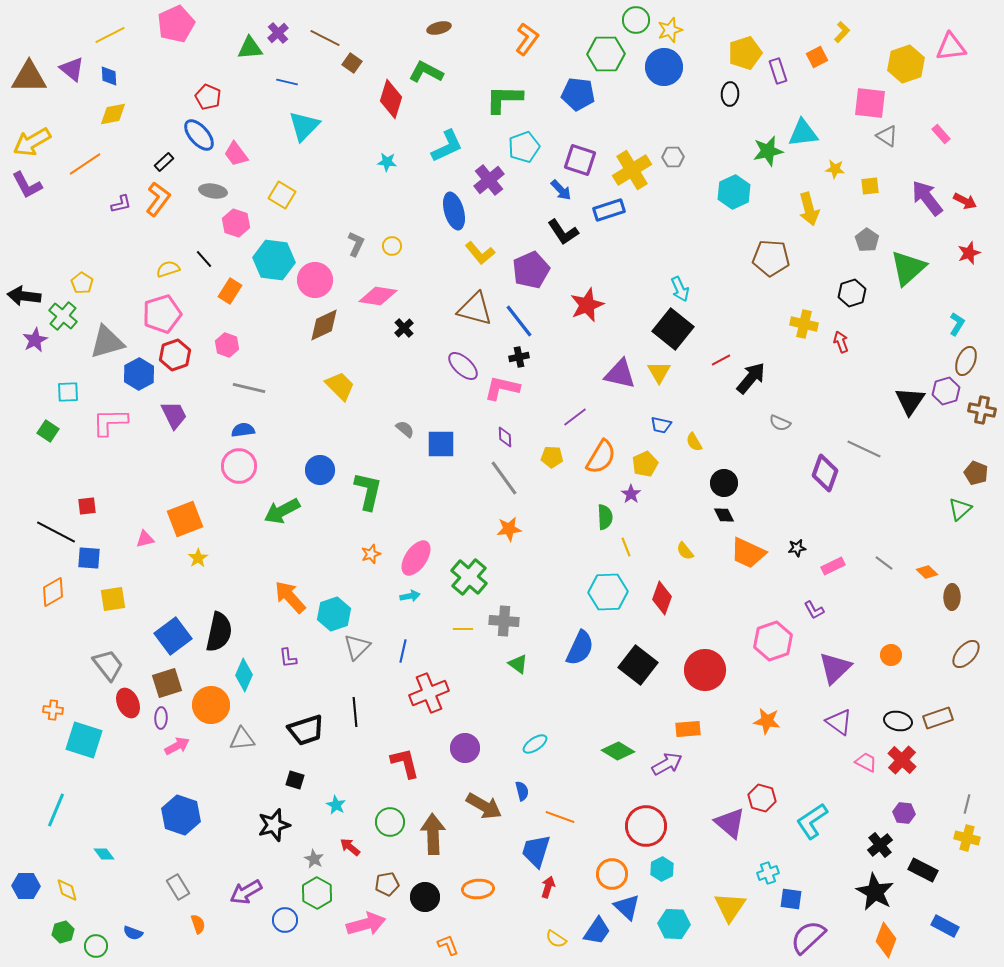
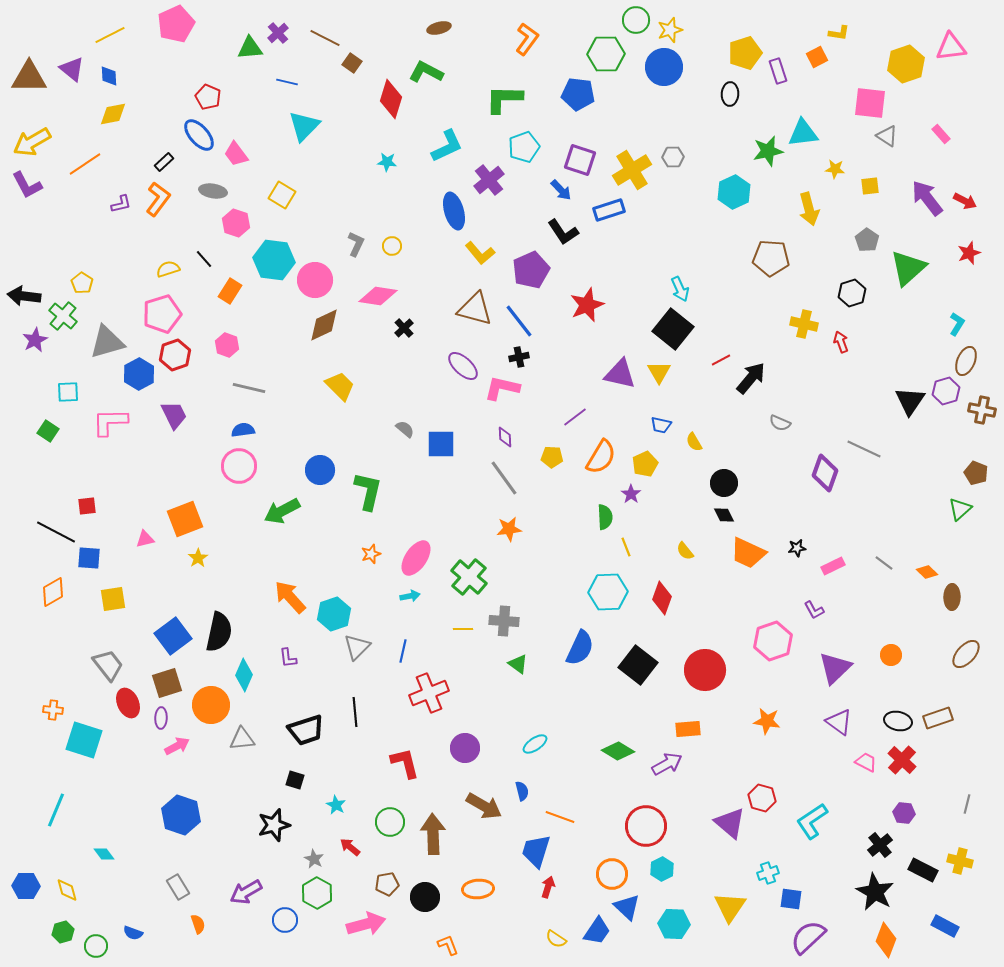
yellow L-shape at (842, 32): moved 3 px left, 1 px down; rotated 55 degrees clockwise
yellow cross at (967, 838): moved 7 px left, 23 px down
